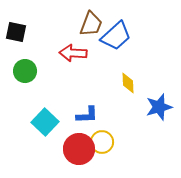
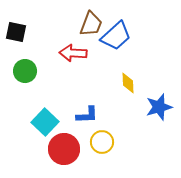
red circle: moved 15 px left
